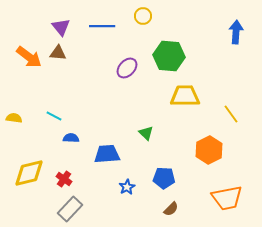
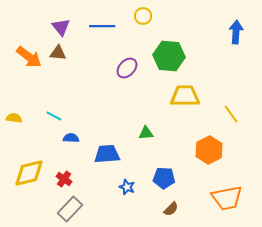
green triangle: rotated 49 degrees counterclockwise
blue star: rotated 21 degrees counterclockwise
